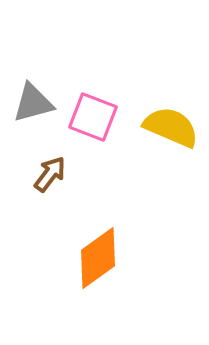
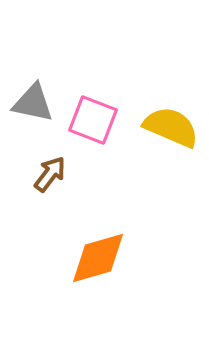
gray triangle: rotated 27 degrees clockwise
pink square: moved 3 px down
orange diamond: rotated 20 degrees clockwise
